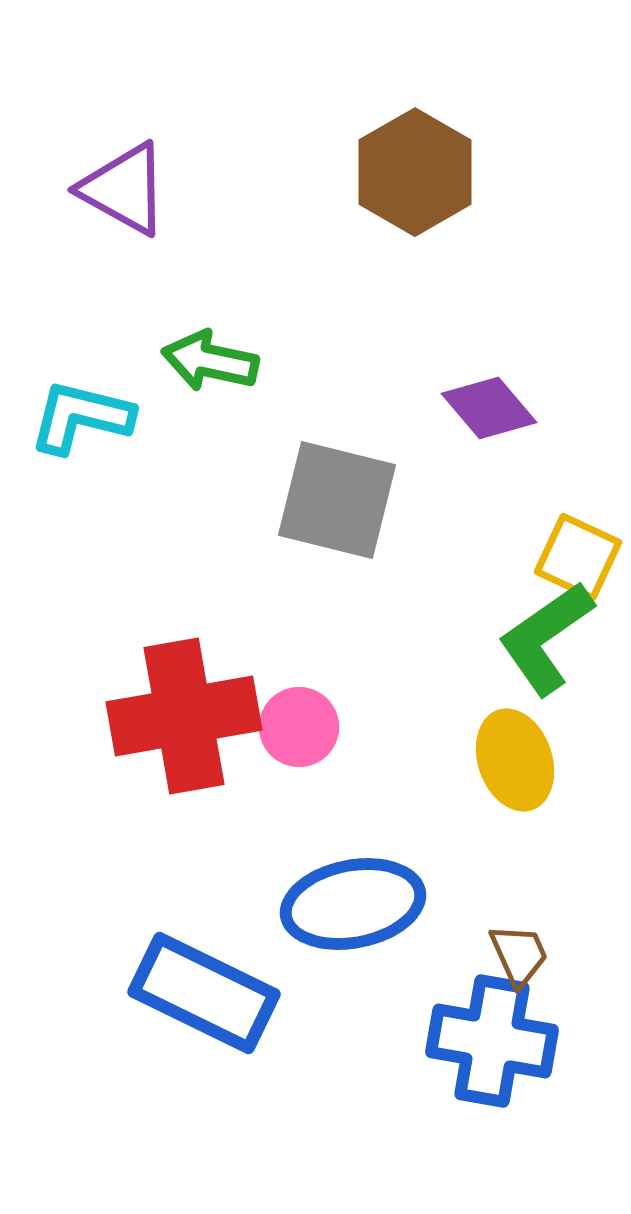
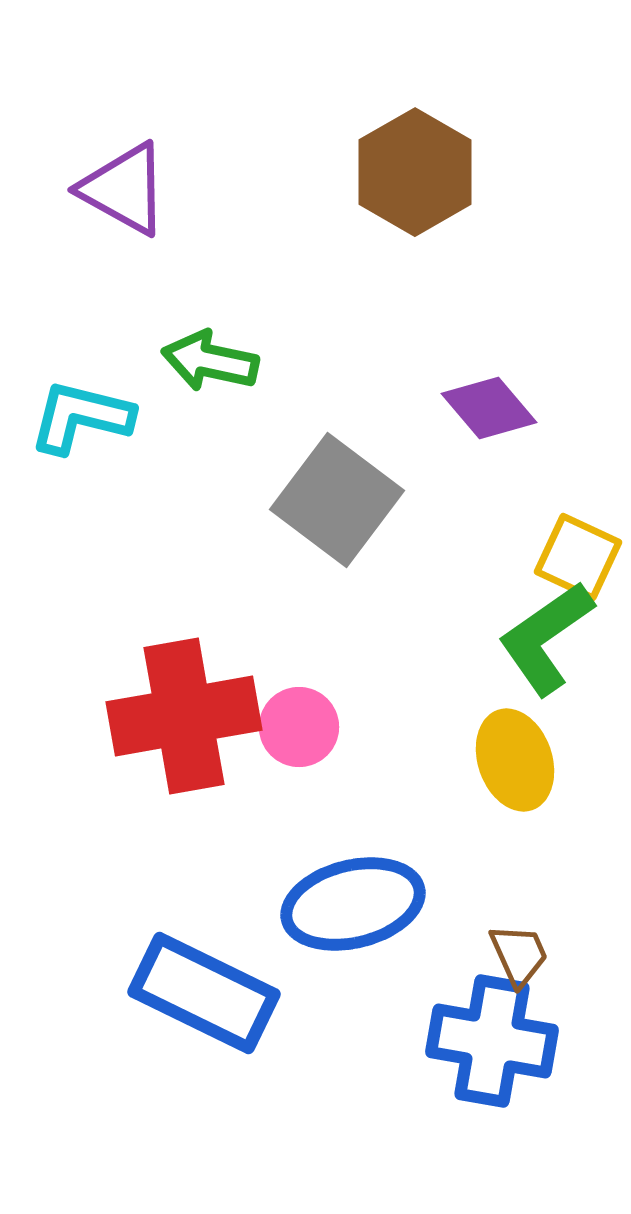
gray square: rotated 23 degrees clockwise
blue ellipse: rotated 3 degrees counterclockwise
